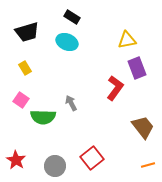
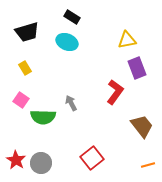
red L-shape: moved 4 px down
brown trapezoid: moved 1 px left, 1 px up
gray circle: moved 14 px left, 3 px up
